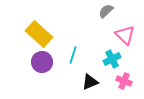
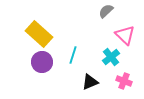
cyan cross: moved 1 px left, 2 px up; rotated 12 degrees counterclockwise
